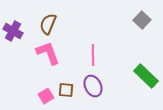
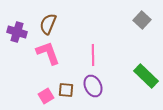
purple cross: moved 4 px right, 1 px down; rotated 12 degrees counterclockwise
